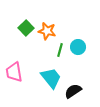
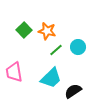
green square: moved 2 px left, 2 px down
green line: moved 4 px left; rotated 32 degrees clockwise
cyan trapezoid: rotated 85 degrees clockwise
